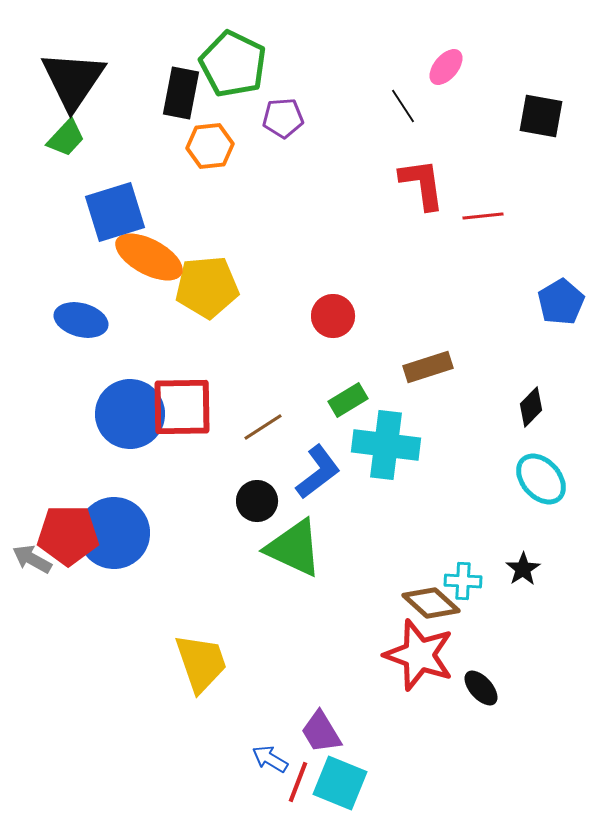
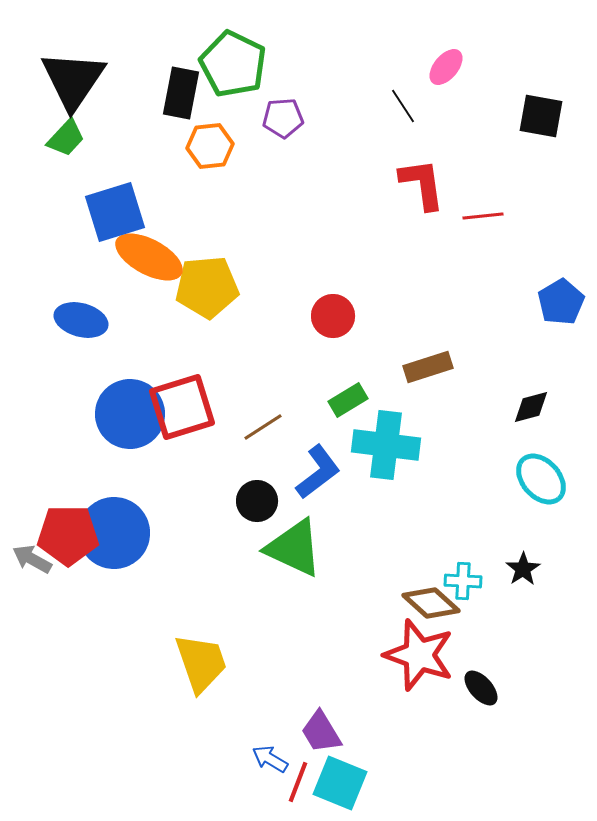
red square at (182, 407): rotated 16 degrees counterclockwise
black diamond at (531, 407): rotated 30 degrees clockwise
